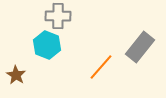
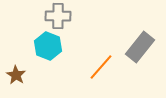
cyan hexagon: moved 1 px right, 1 px down
